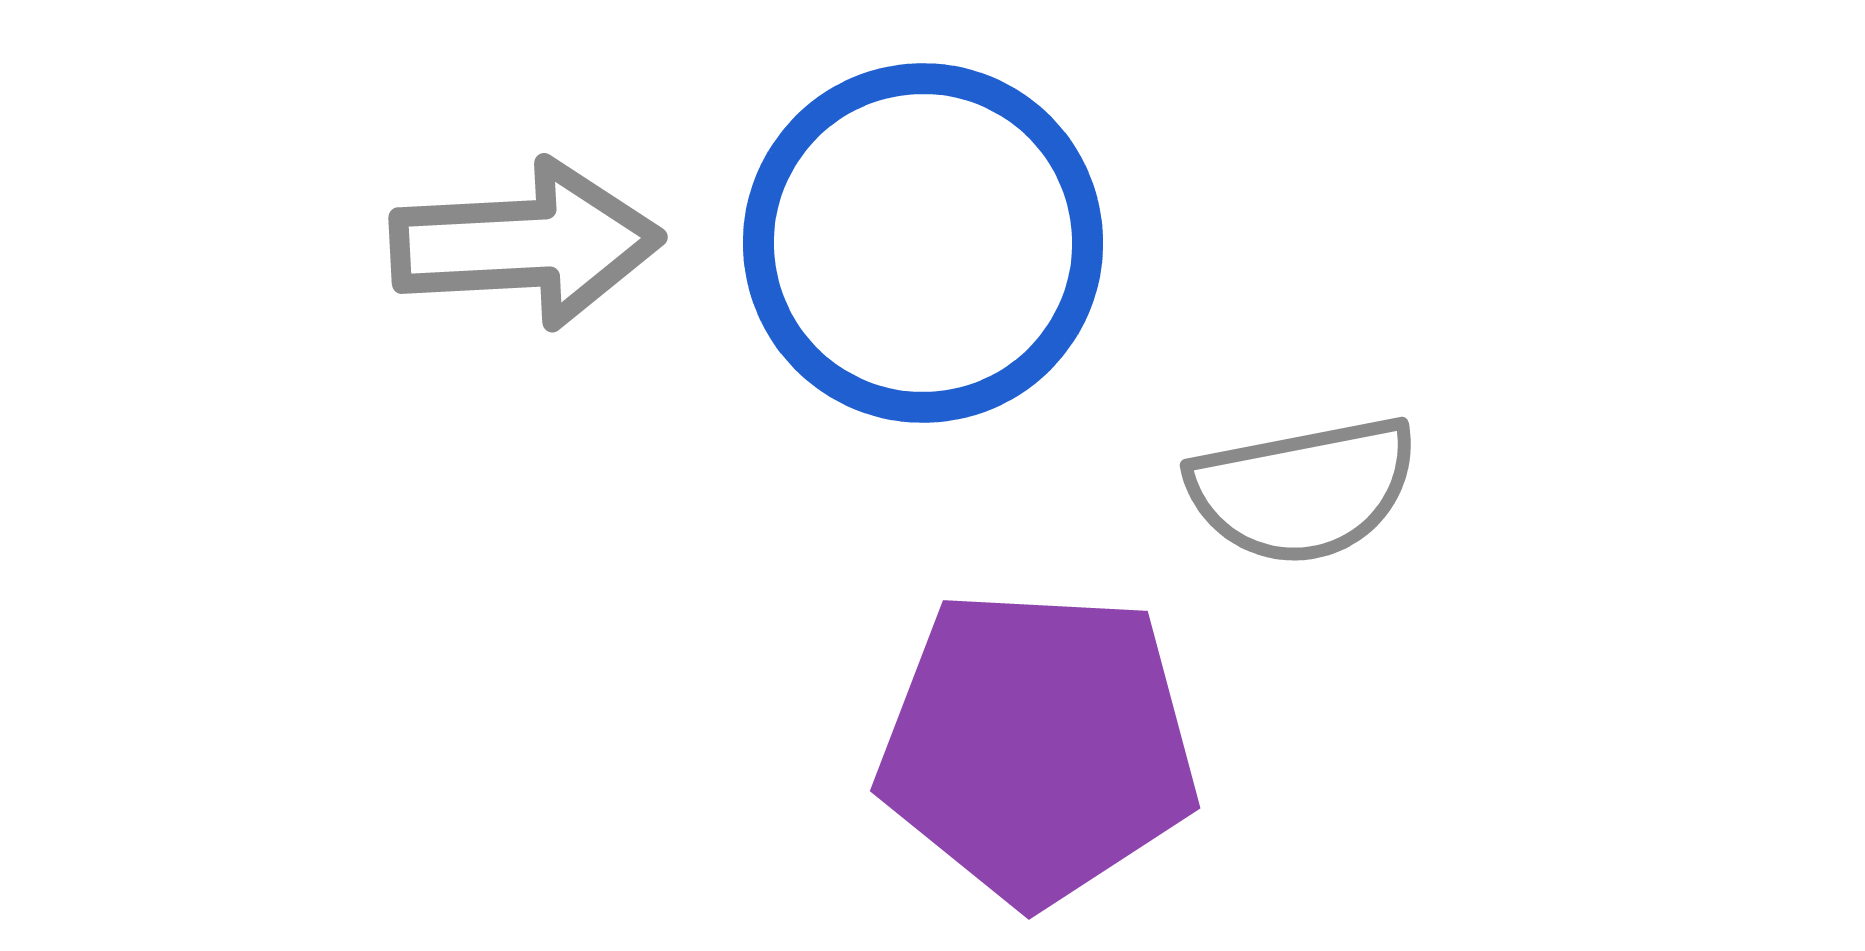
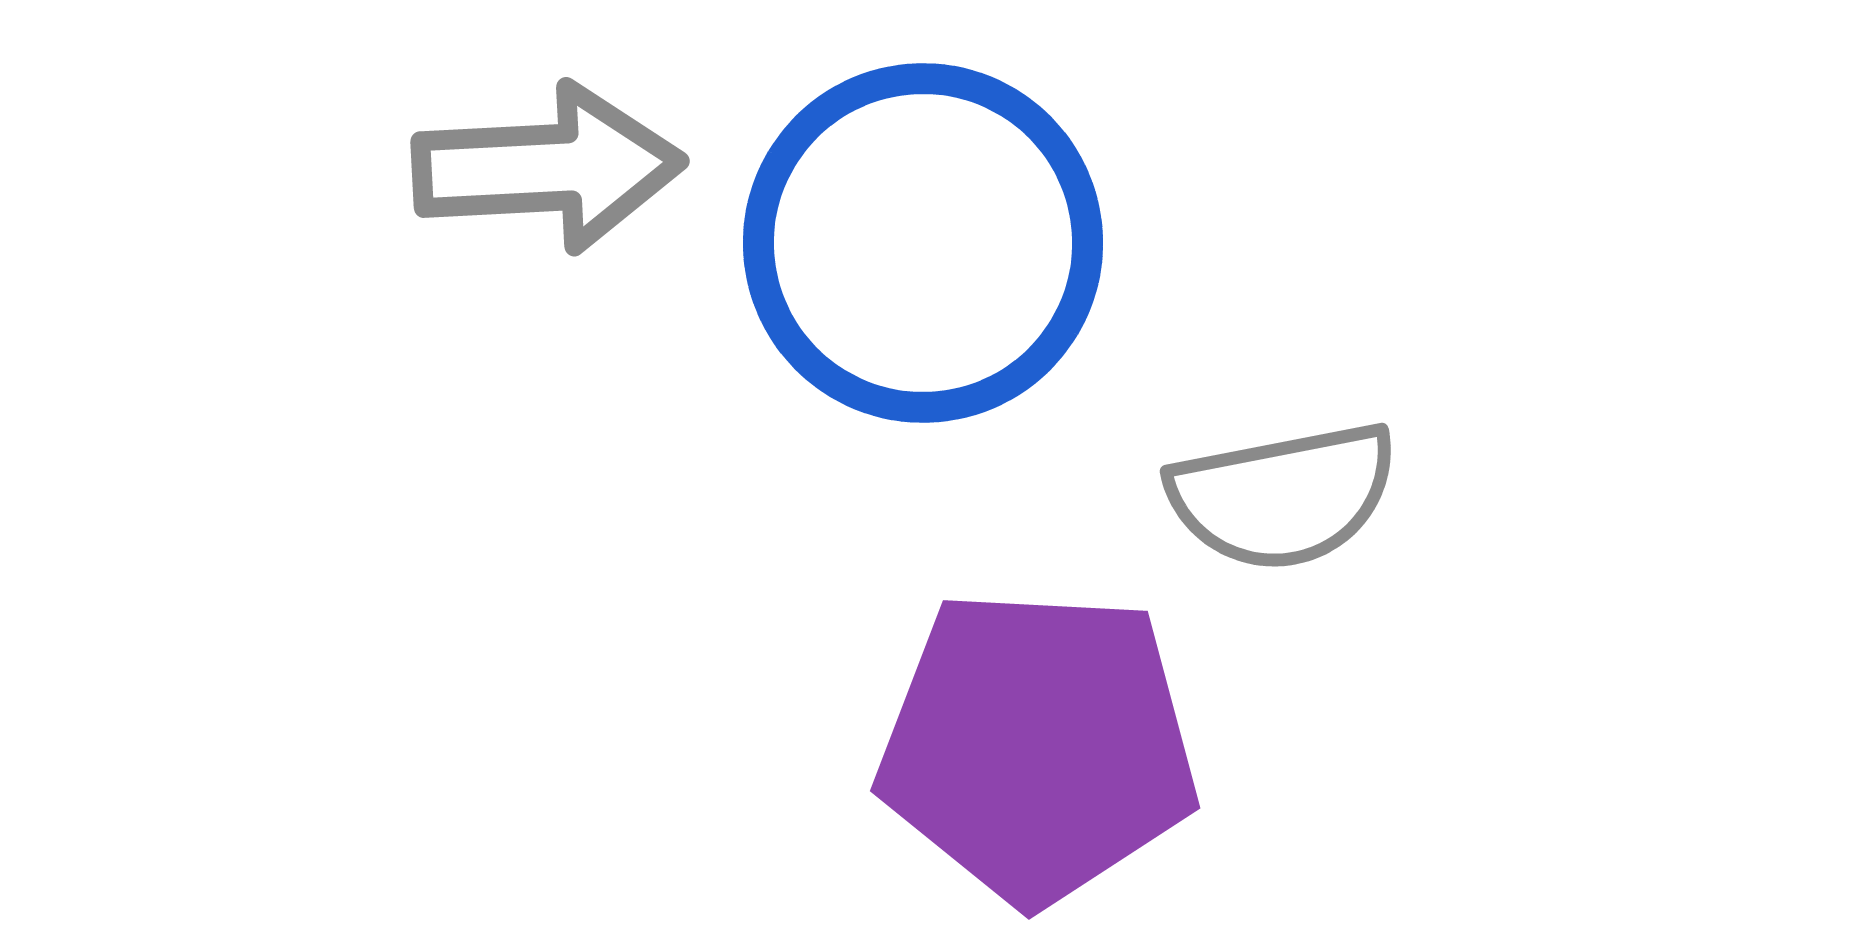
gray arrow: moved 22 px right, 76 px up
gray semicircle: moved 20 px left, 6 px down
